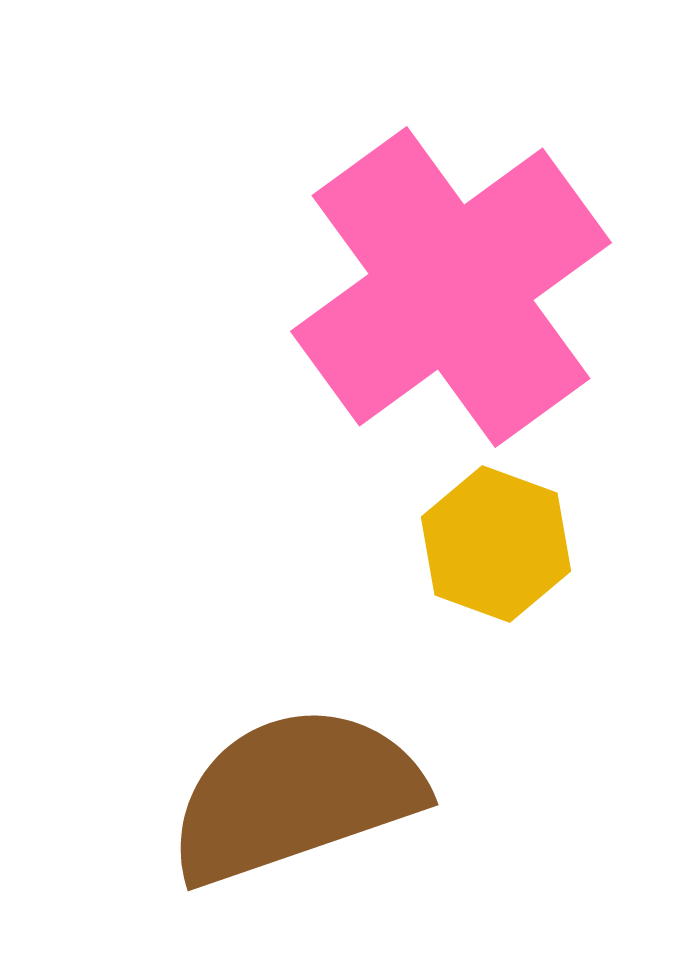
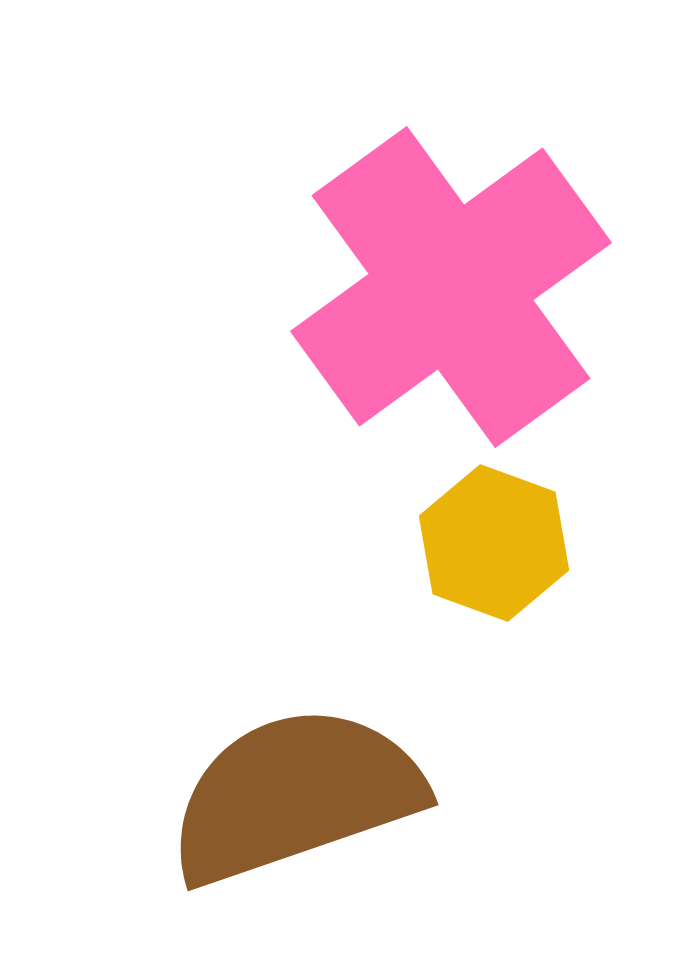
yellow hexagon: moved 2 px left, 1 px up
